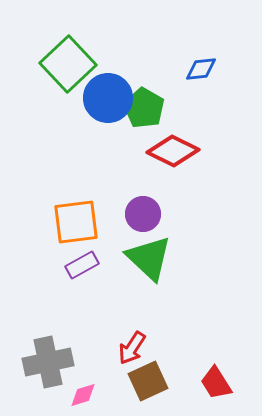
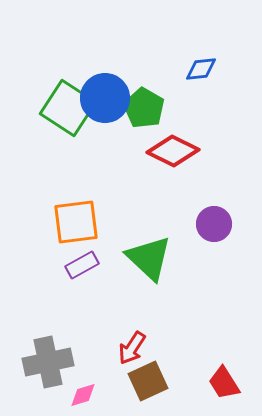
green square: moved 44 px down; rotated 14 degrees counterclockwise
blue circle: moved 3 px left
purple circle: moved 71 px right, 10 px down
red trapezoid: moved 8 px right
